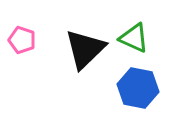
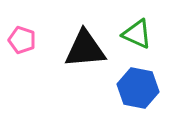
green triangle: moved 3 px right, 4 px up
black triangle: rotated 39 degrees clockwise
